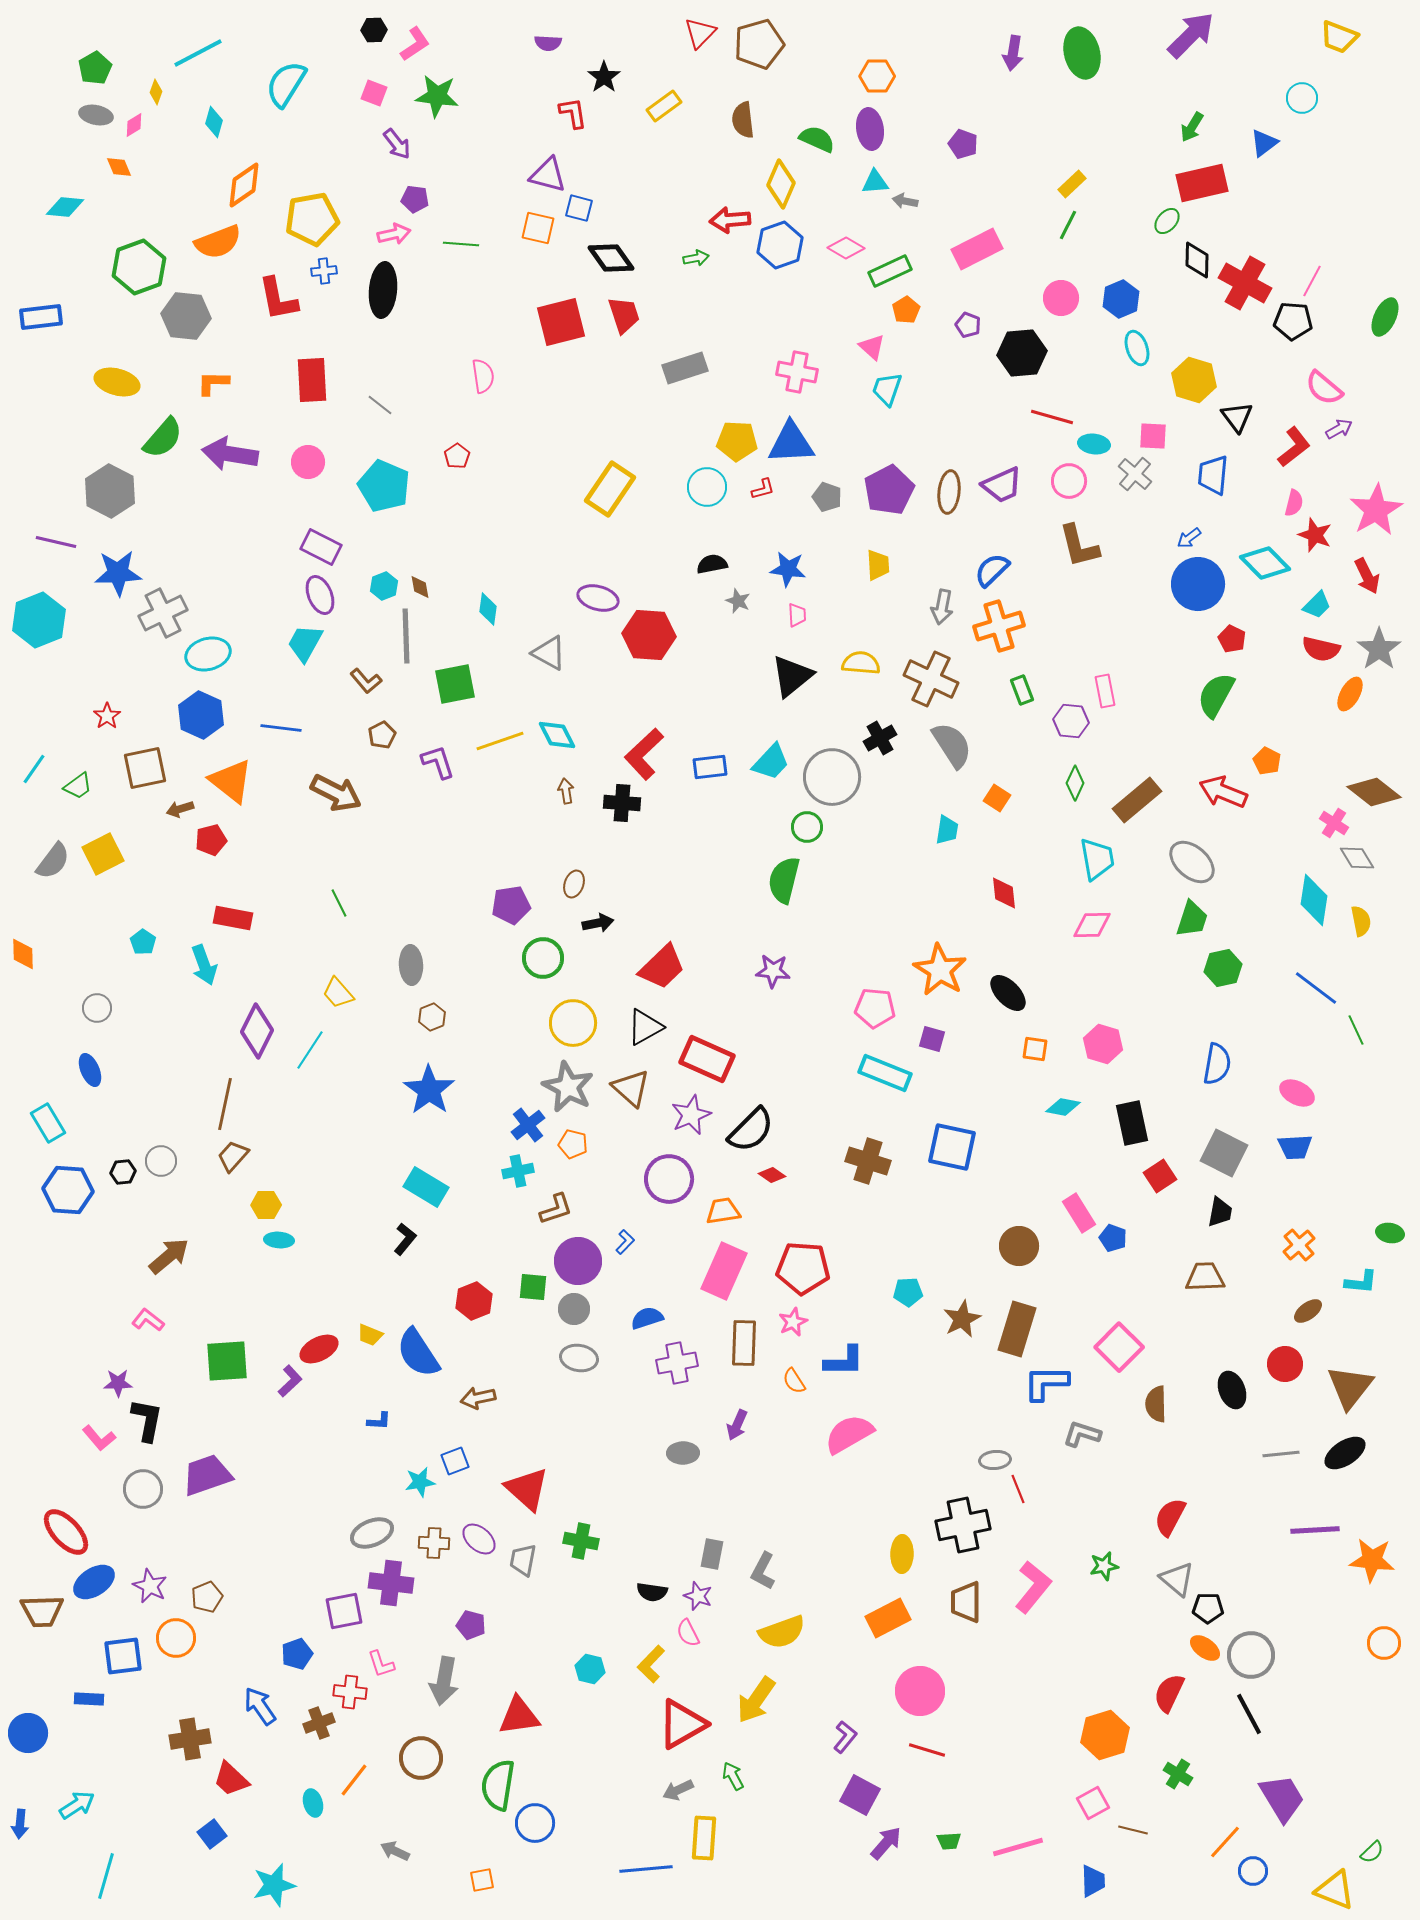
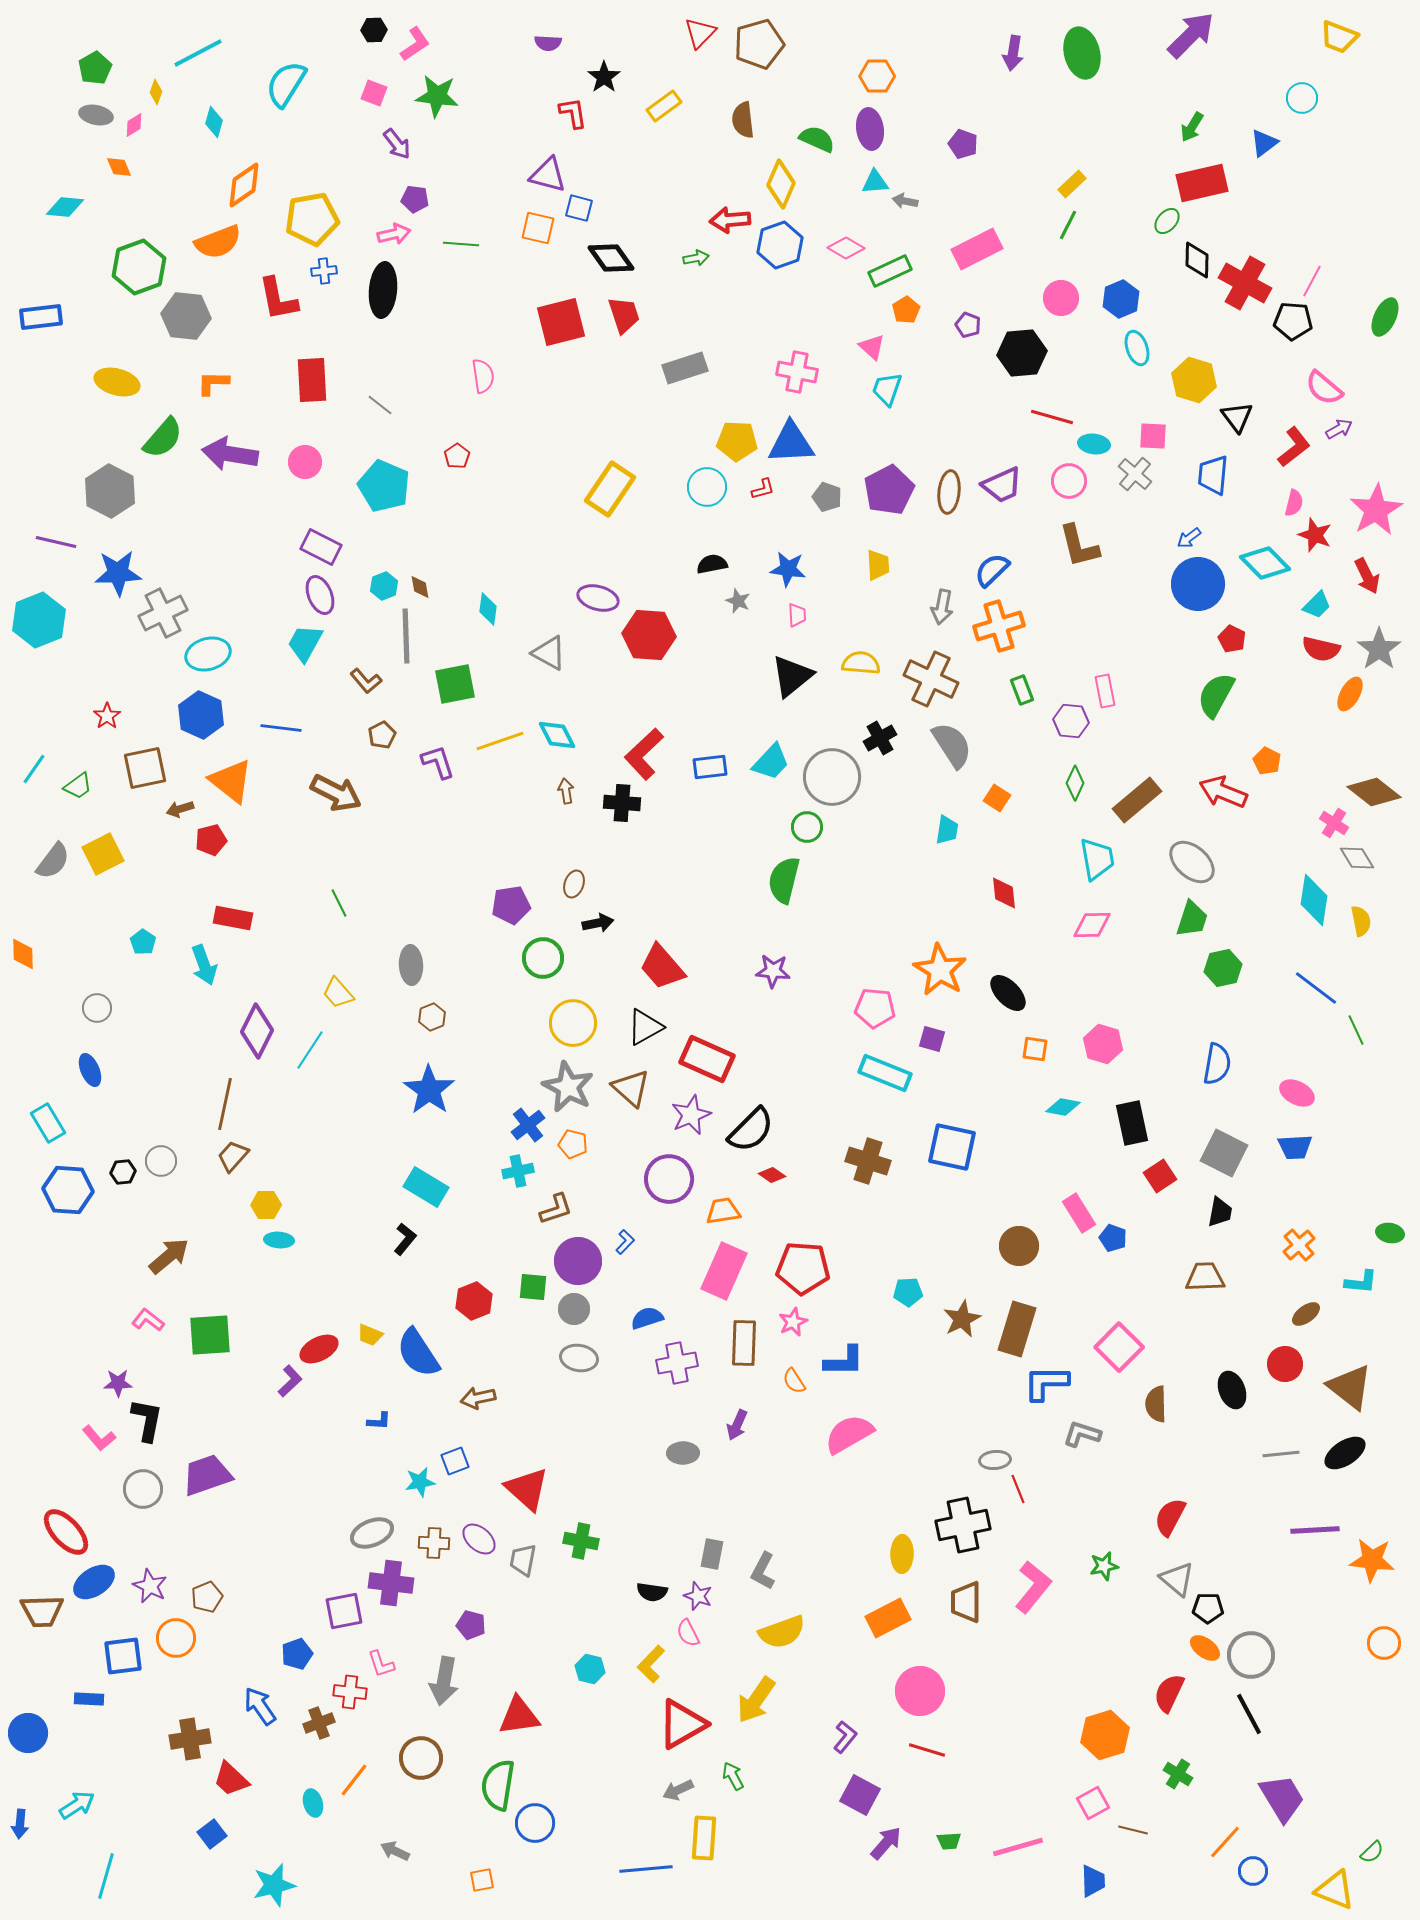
pink circle at (308, 462): moved 3 px left
red trapezoid at (662, 967): rotated 93 degrees clockwise
brown ellipse at (1308, 1311): moved 2 px left, 3 px down
green square at (227, 1361): moved 17 px left, 26 px up
brown triangle at (1350, 1387): rotated 30 degrees counterclockwise
